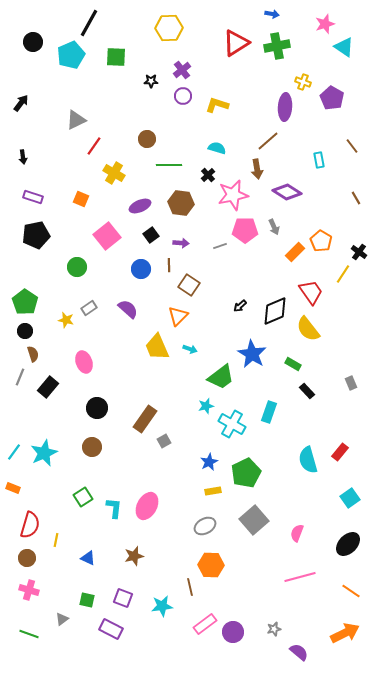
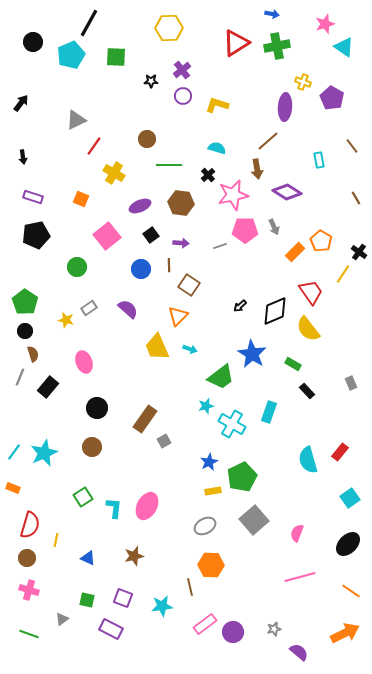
green pentagon at (246, 473): moved 4 px left, 4 px down
